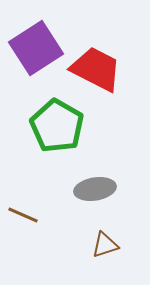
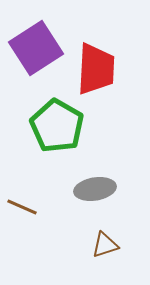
red trapezoid: rotated 66 degrees clockwise
brown line: moved 1 px left, 8 px up
